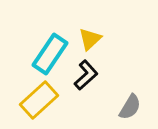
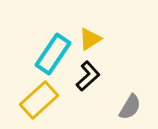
yellow triangle: rotated 10 degrees clockwise
cyan rectangle: moved 3 px right
black L-shape: moved 2 px right, 1 px down
